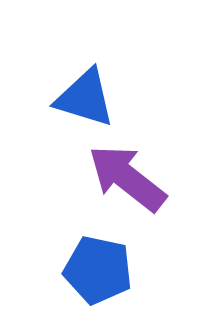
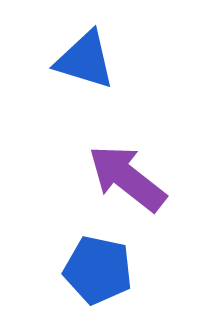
blue triangle: moved 38 px up
